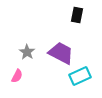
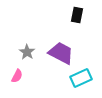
cyan rectangle: moved 1 px right, 2 px down
